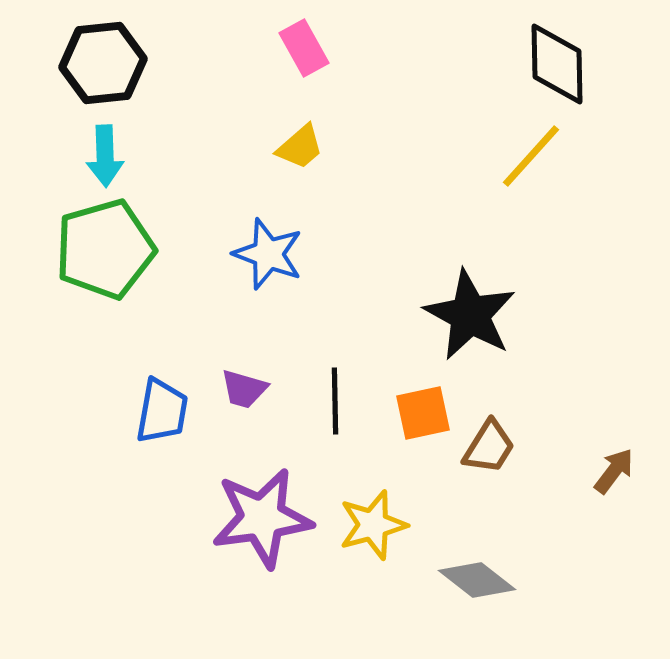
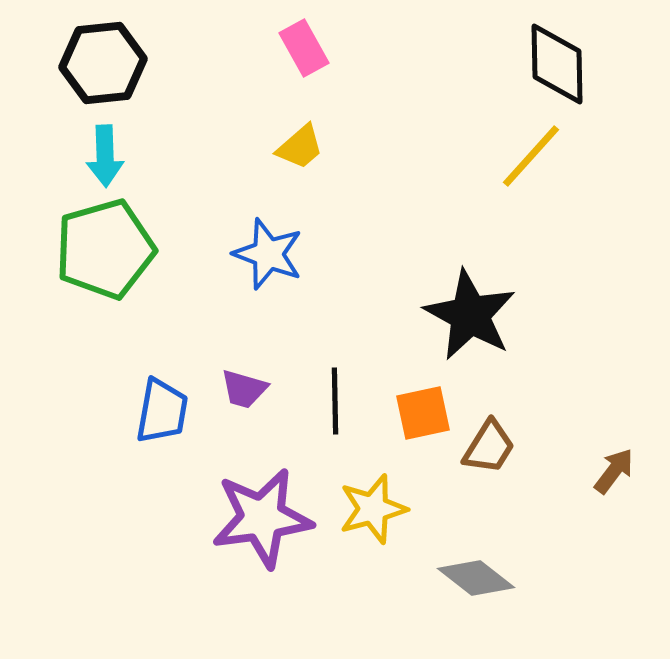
yellow star: moved 16 px up
gray diamond: moved 1 px left, 2 px up
